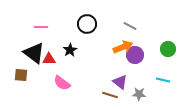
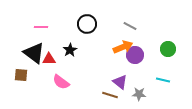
pink semicircle: moved 1 px left, 1 px up
